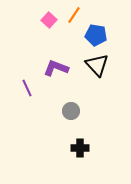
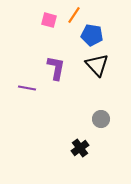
pink square: rotated 28 degrees counterclockwise
blue pentagon: moved 4 px left
purple L-shape: rotated 80 degrees clockwise
purple line: rotated 54 degrees counterclockwise
gray circle: moved 30 px right, 8 px down
black cross: rotated 36 degrees counterclockwise
